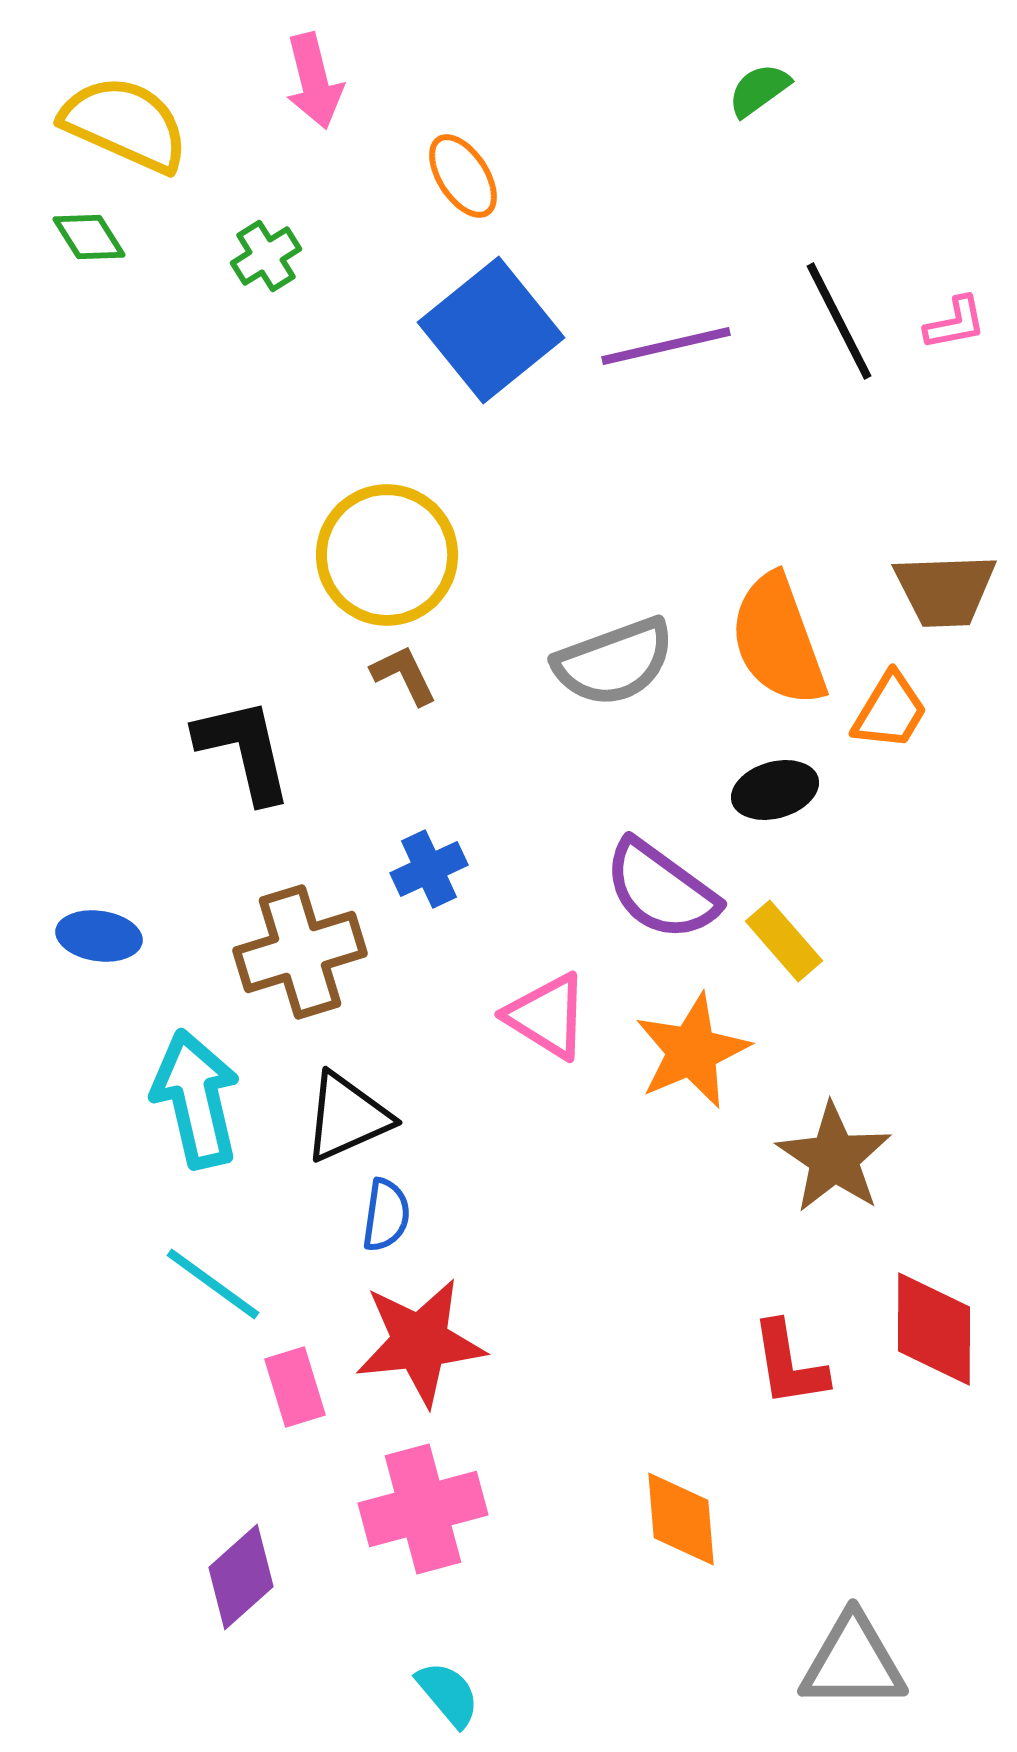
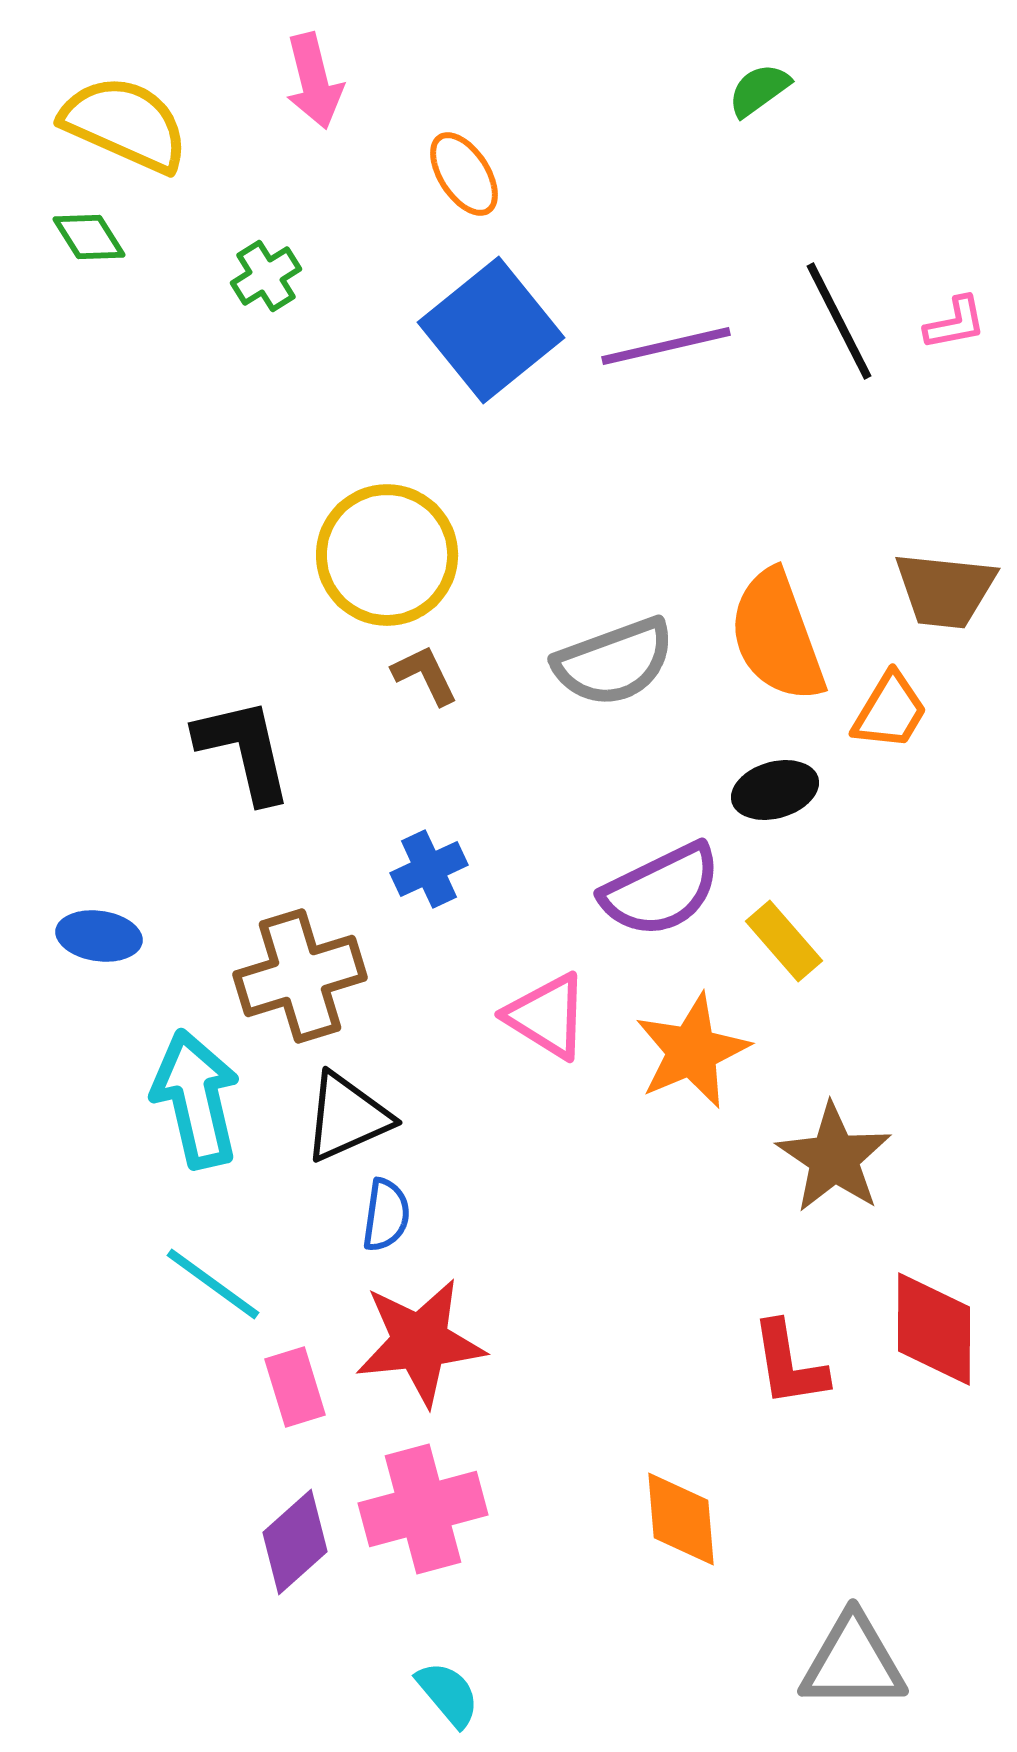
orange ellipse: moved 1 px right, 2 px up
green cross: moved 20 px down
brown trapezoid: rotated 8 degrees clockwise
orange semicircle: moved 1 px left, 4 px up
brown L-shape: moved 21 px right
purple semicircle: rotated 62 degrees counterclockwise
brown cross: moved 24 px down
purple diamond: moved 54 px right, 35 px up
